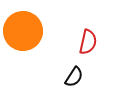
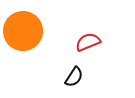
red semicircle: rotated 125 degrees counterclockwise
